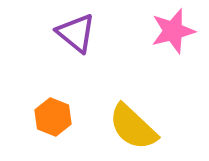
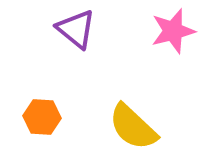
purple triangle: moved 4 px up
orange hexagon: moved 11 px left; rotated 18 degrees counterclockwise
